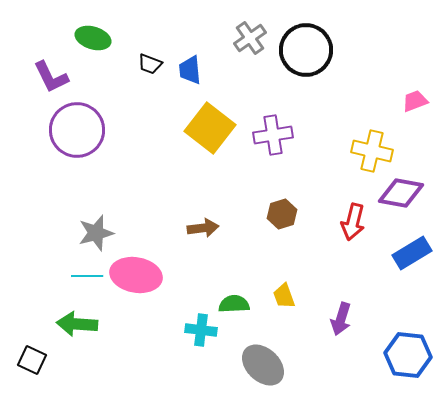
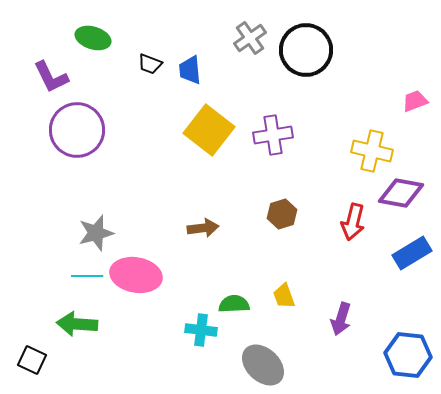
yellow square: moved 1 px left, 2 px down
